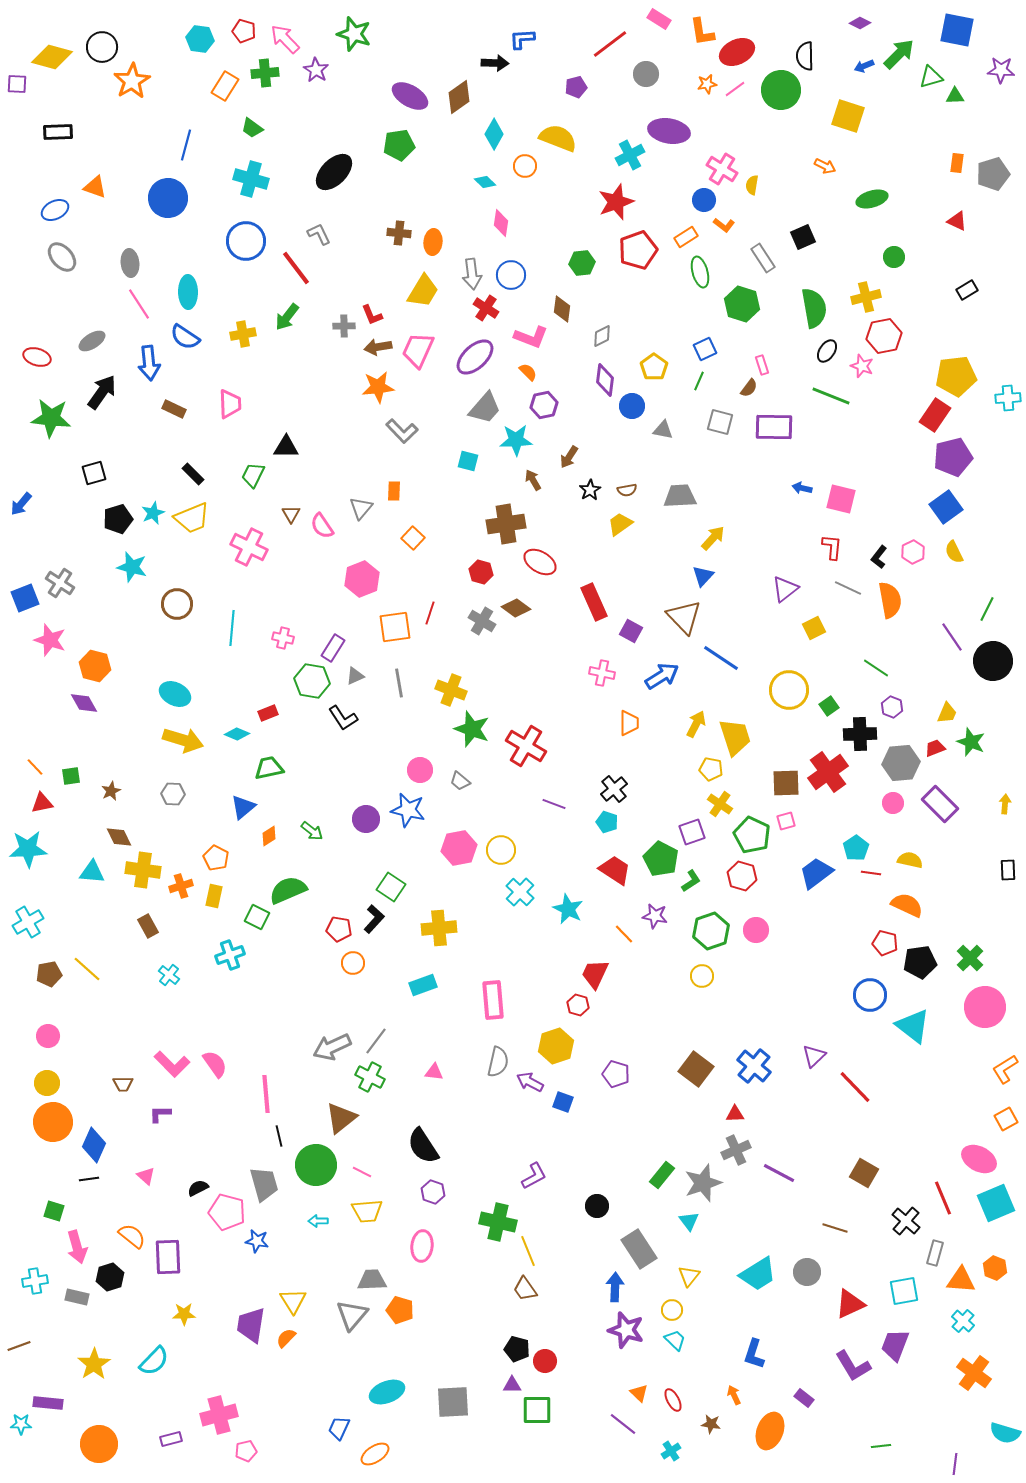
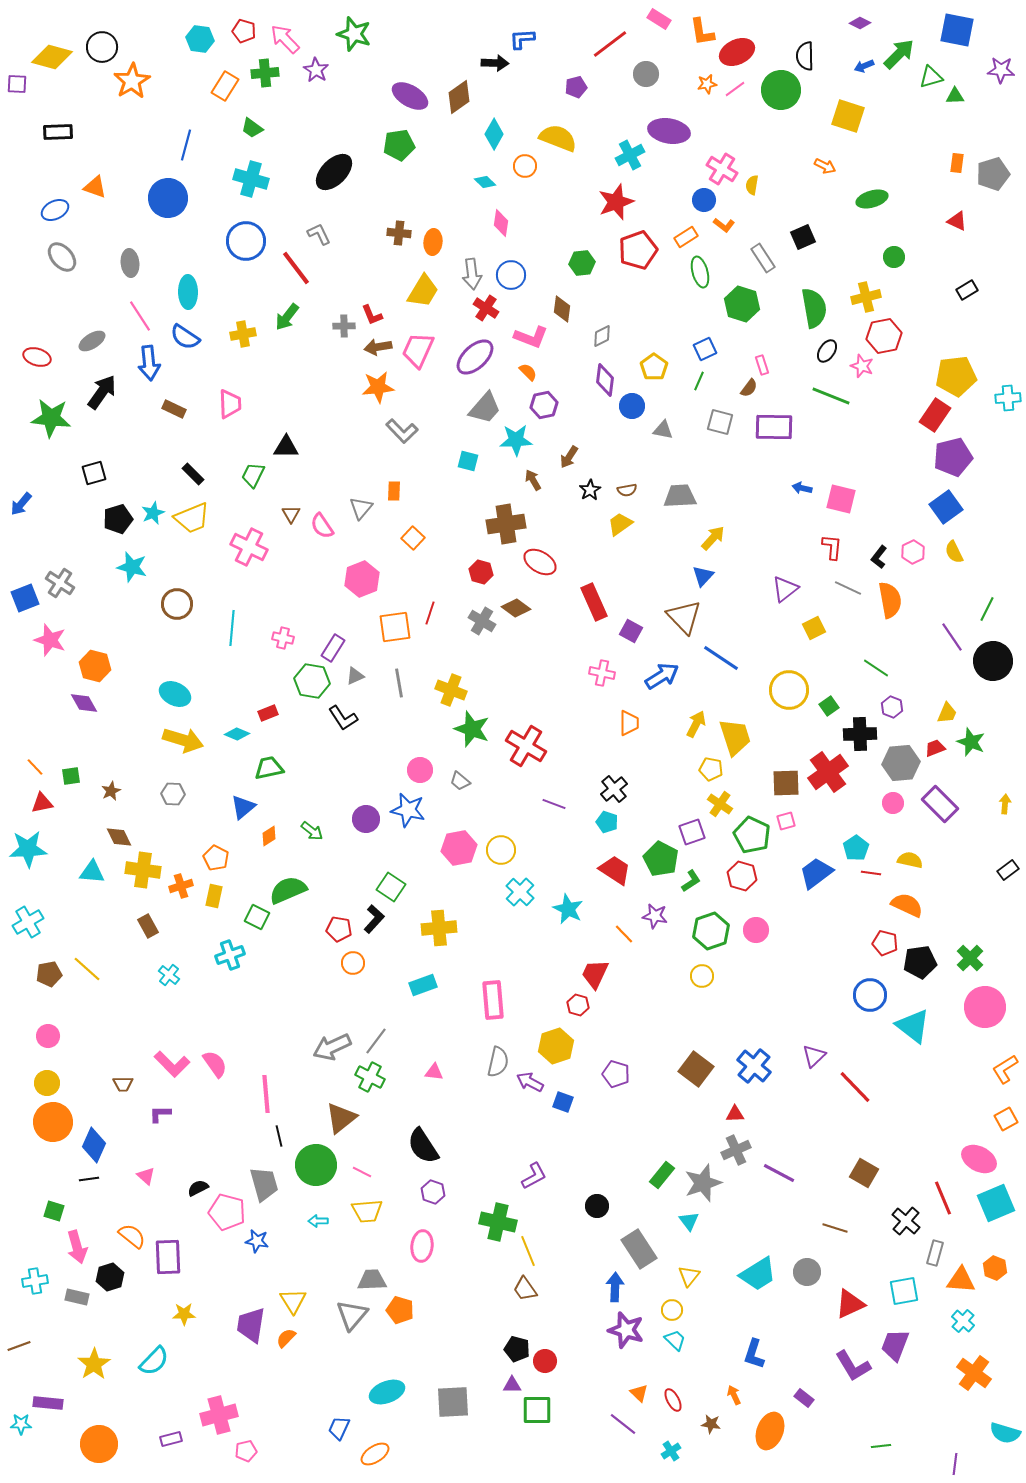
pink line at (139, 304): moved 1 px right, 12 px down
black rectangle at (1008, 870): rotated 55 degrees clockwise
